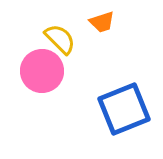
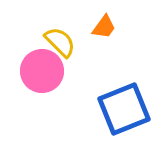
orange trapezoid: moved 2 px right, 5 px down; rotated 36 degrees counterclockwise
yellow semicircle: moved 3 px down
